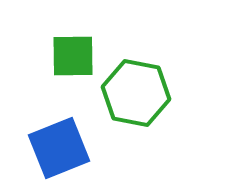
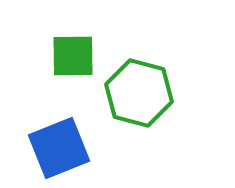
green hexagon: moved 3 px right; rotated 4 degrees clockwise
